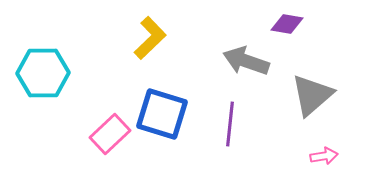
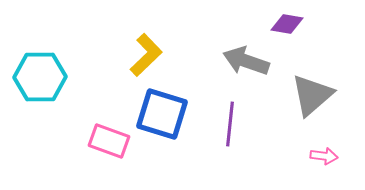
yellow L-shape: moved 4 px left, 17 px down
cyan hexagon: moved 3 px left, 4 px down
pink rectangle: moved 1 px left, 7 px down; rotated 63 degrees clockwise
pink arrow: rotated 16 degrees clockwise
